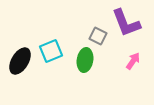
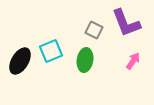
gray square: moved 4 px left, 6 px up
